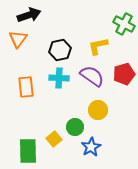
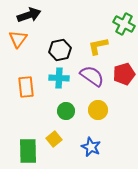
green circle: moved 9 px left, 16 px up
blue star: rotated 18 degrees counterclockwise
